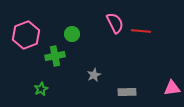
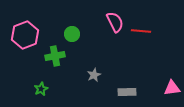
pink semicircle: moved 1 px up
pink hexagon: moved 1 px left
